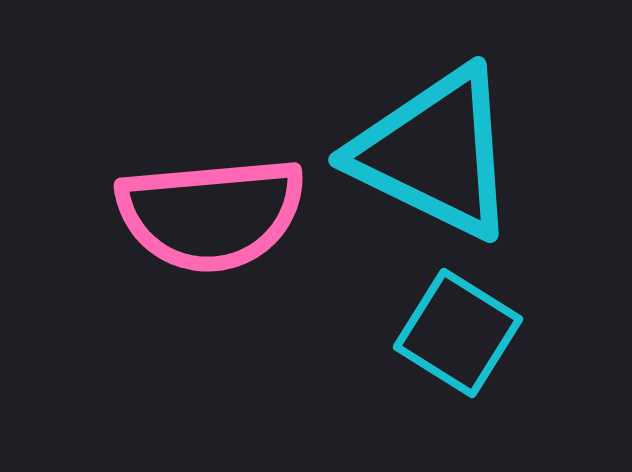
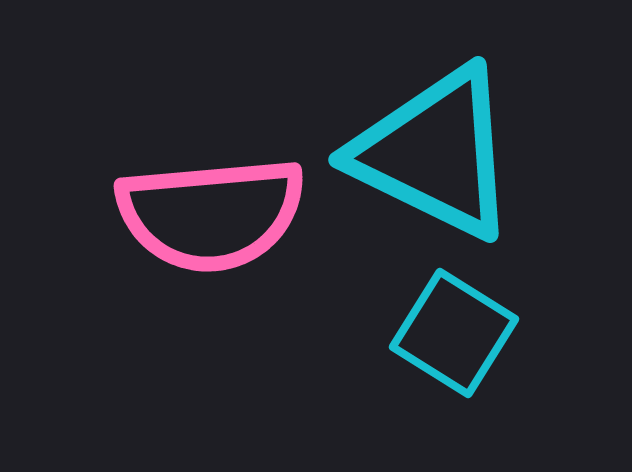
cyan square: moved 4 px left
